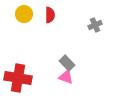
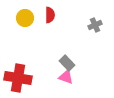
yellow circle: moved 1 px right, 4 px down
